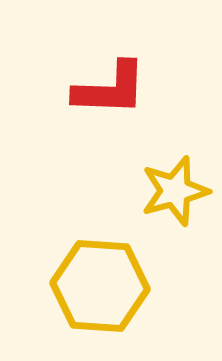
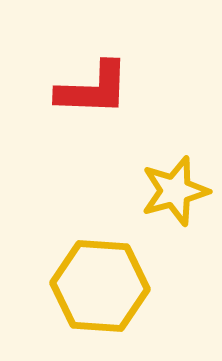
red L-shape: moved 17 px left
